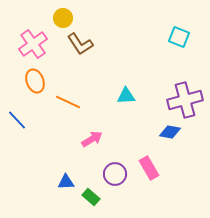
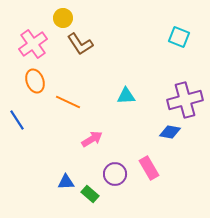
blue line: rotated 10 degrees clockwise
green rectangle: moved 1 px left, 3 px up
